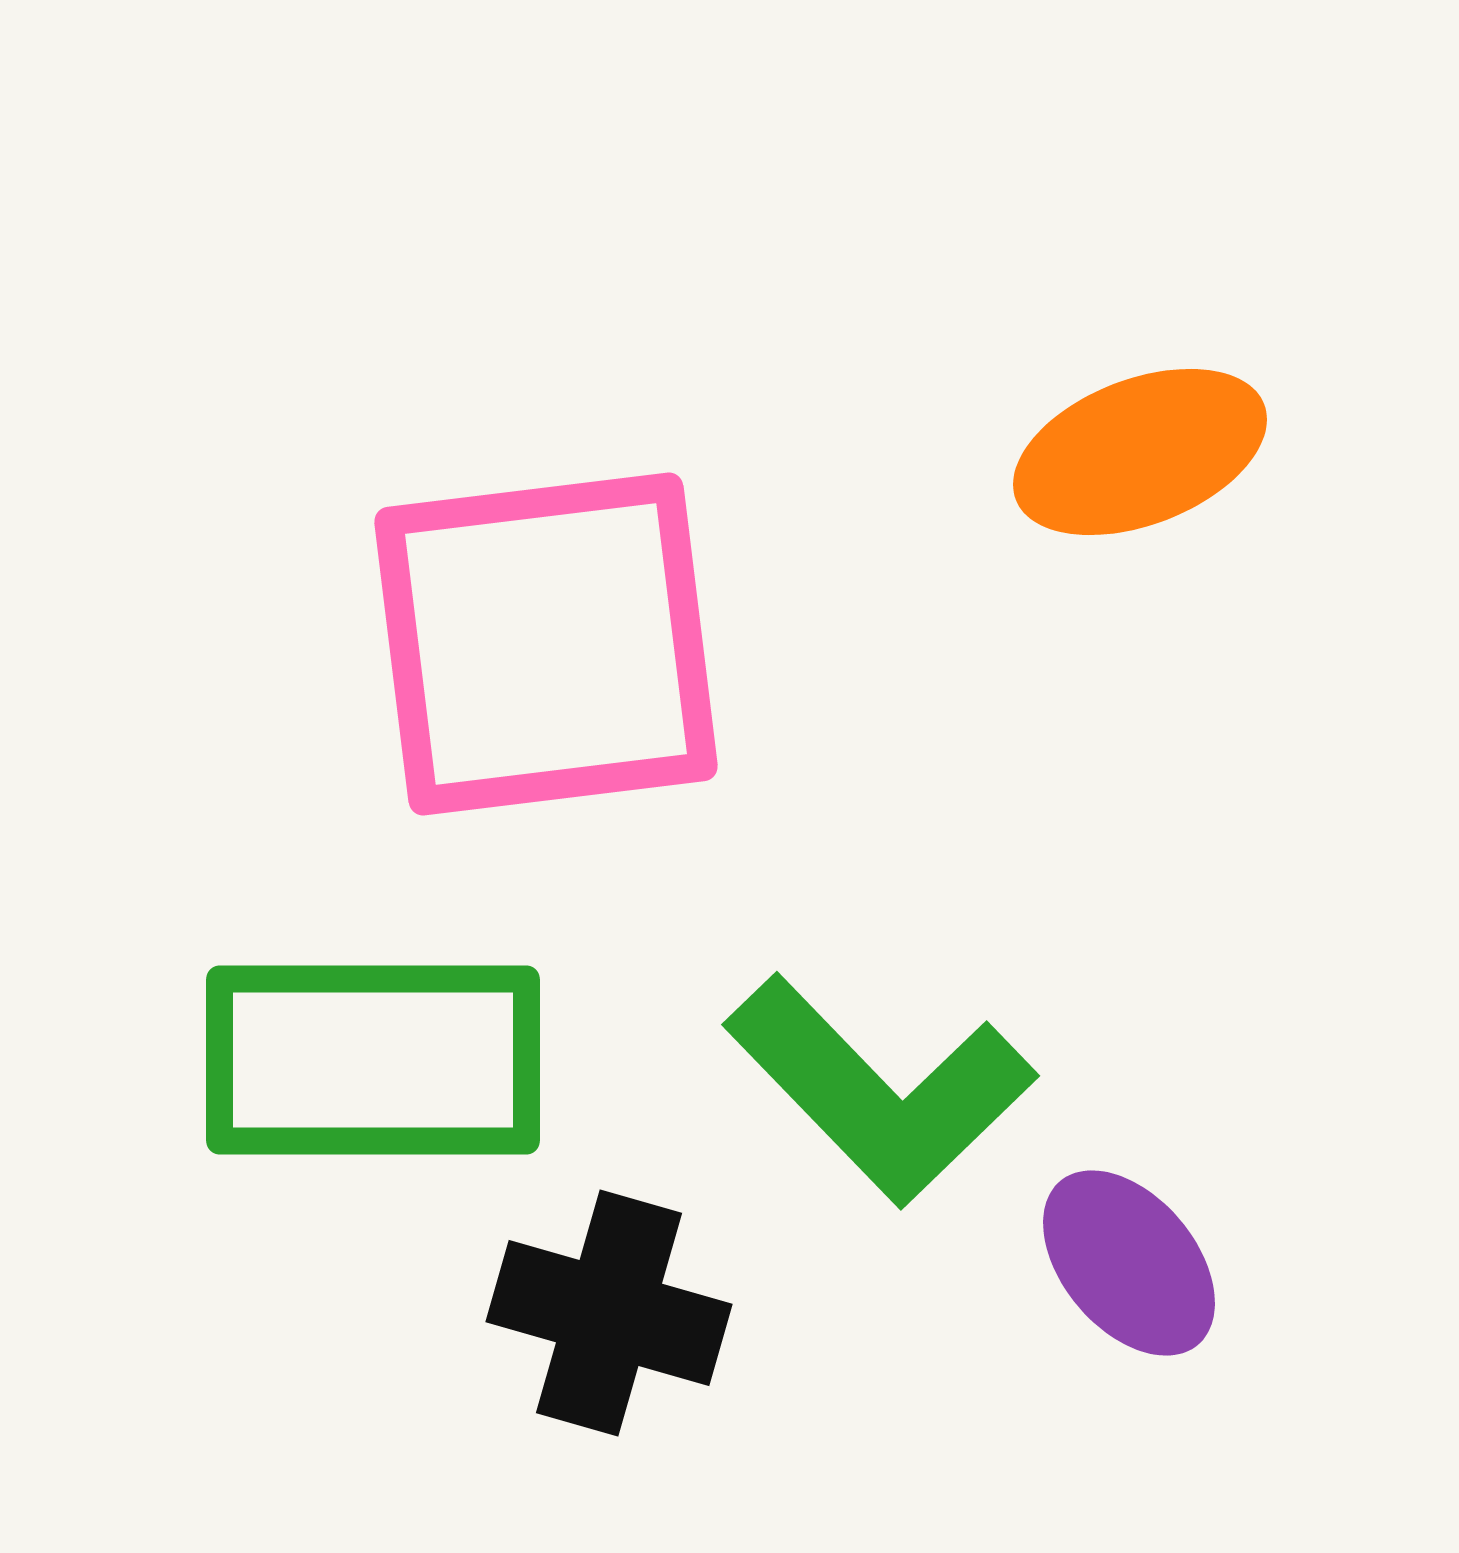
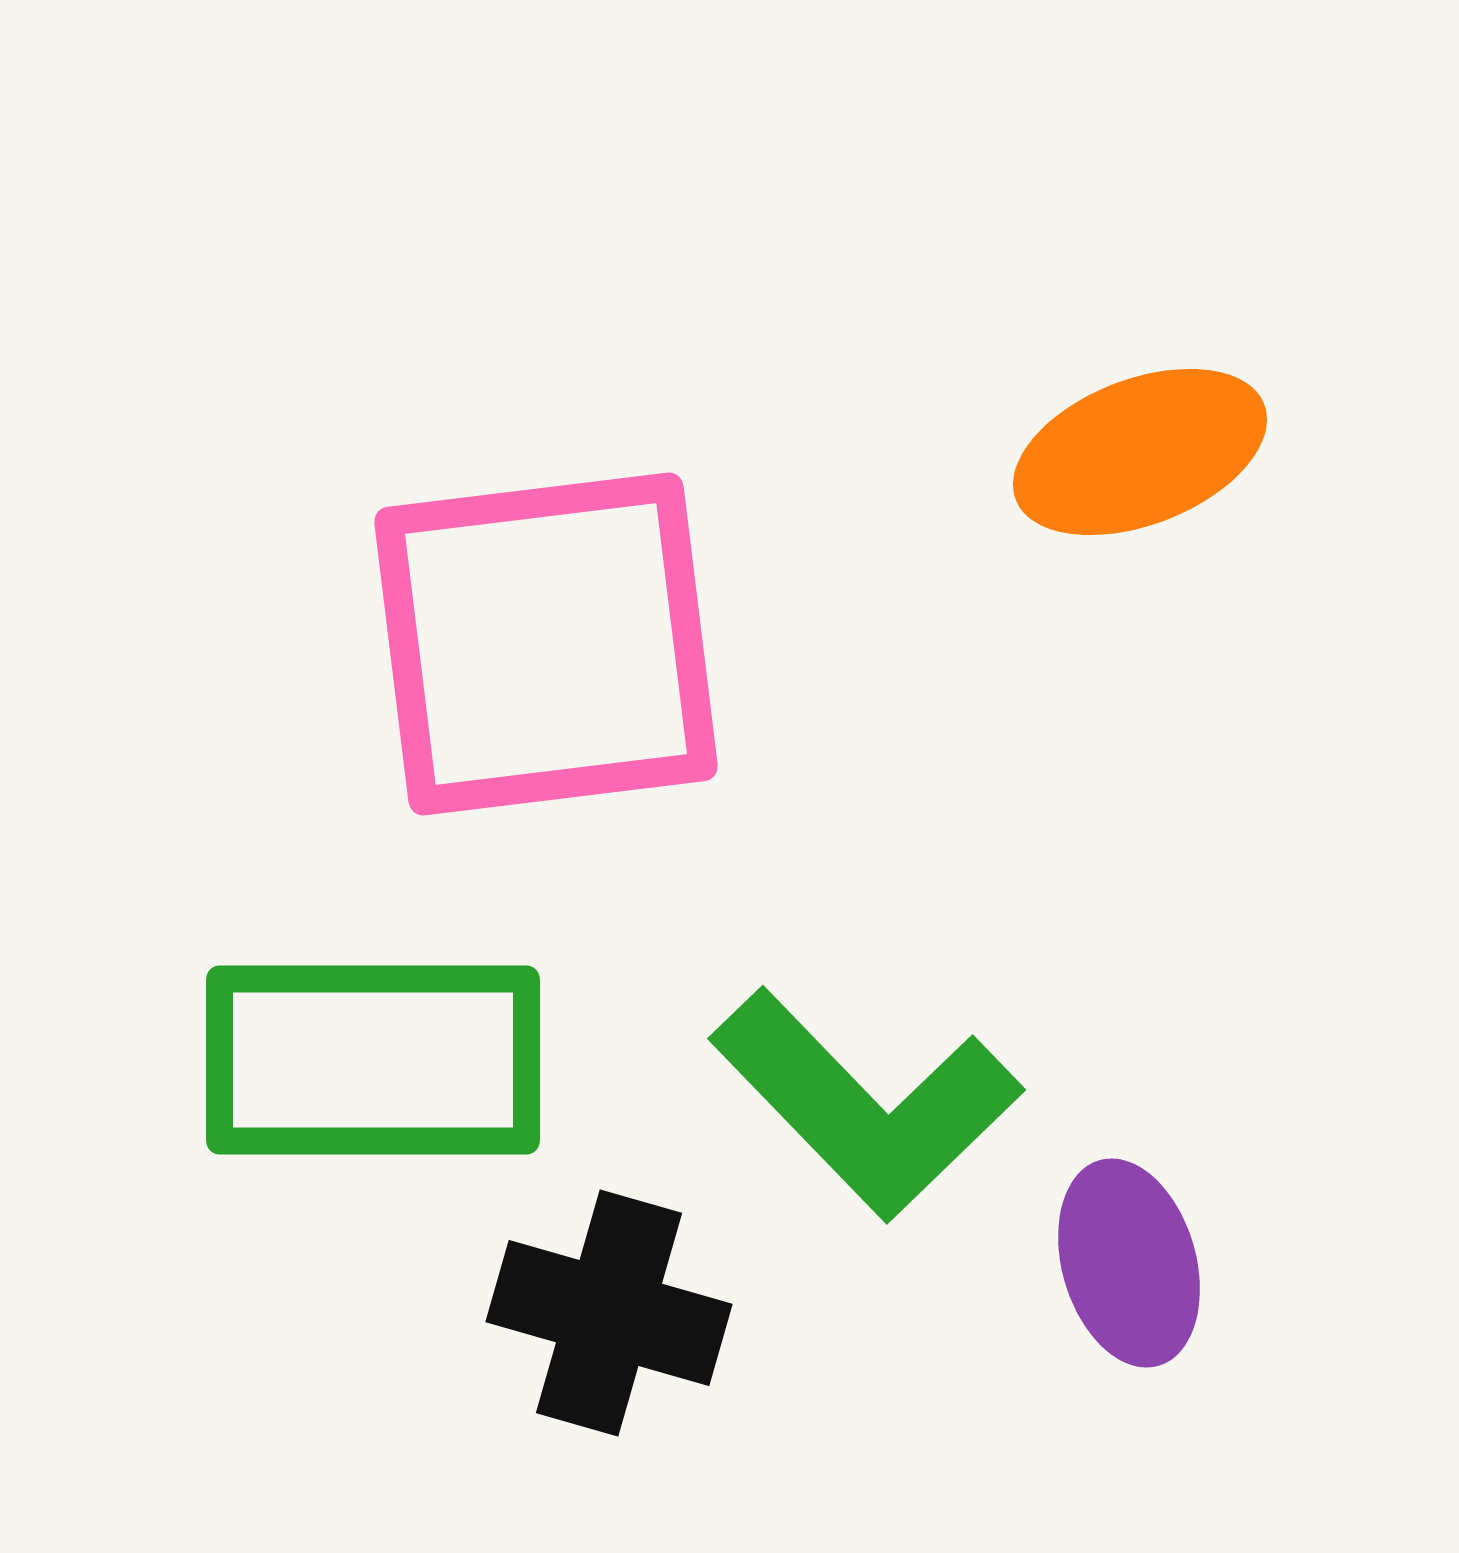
green L-shape: moved 14 px left, 14 px down
purple ellipse: rotated 24 degrees clockwise
